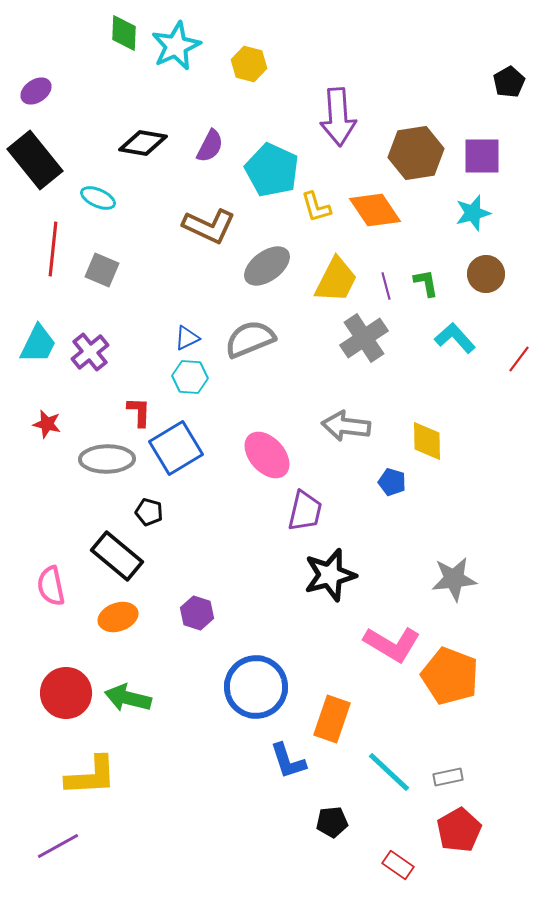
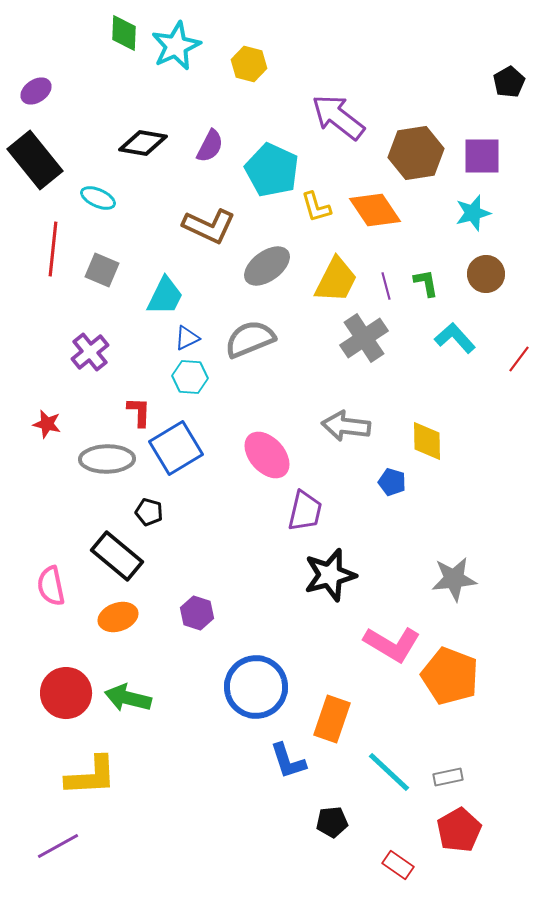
purple arrow at (338, 117): rotated 132 degrees clockwise
cyan trapezoid at (38, 344): moved 127 px right, 48 px up
